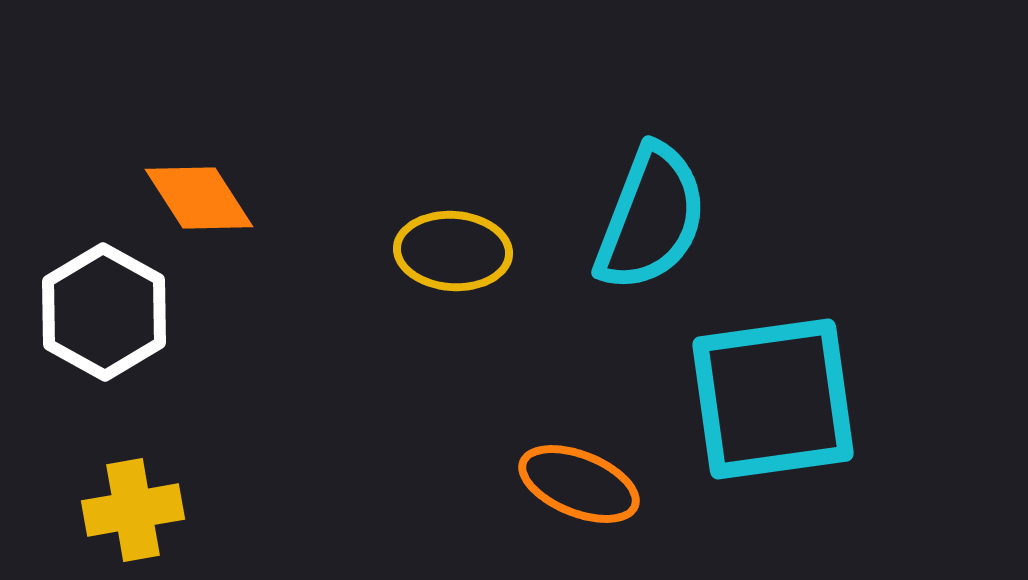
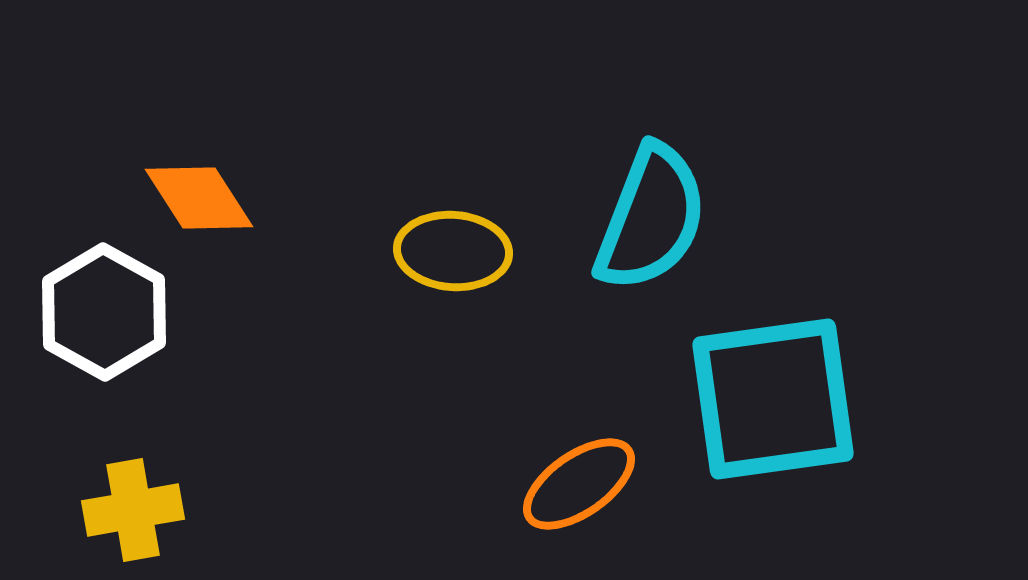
orange ellipse: rotated 57 degrees counterclockwise
